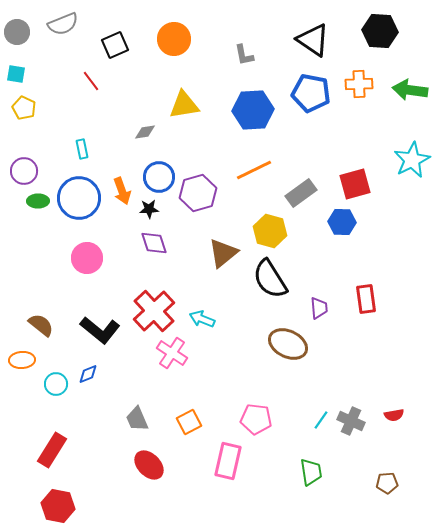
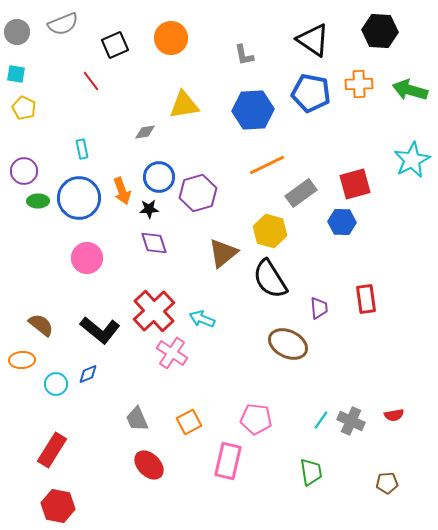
orange circle at (174, 39): moved 3 px left, 1 px up
green arrow at (410, 90): rotated 8 degrees clockwise
orange line at (254, 170): moved 13 px right, 5 px up
